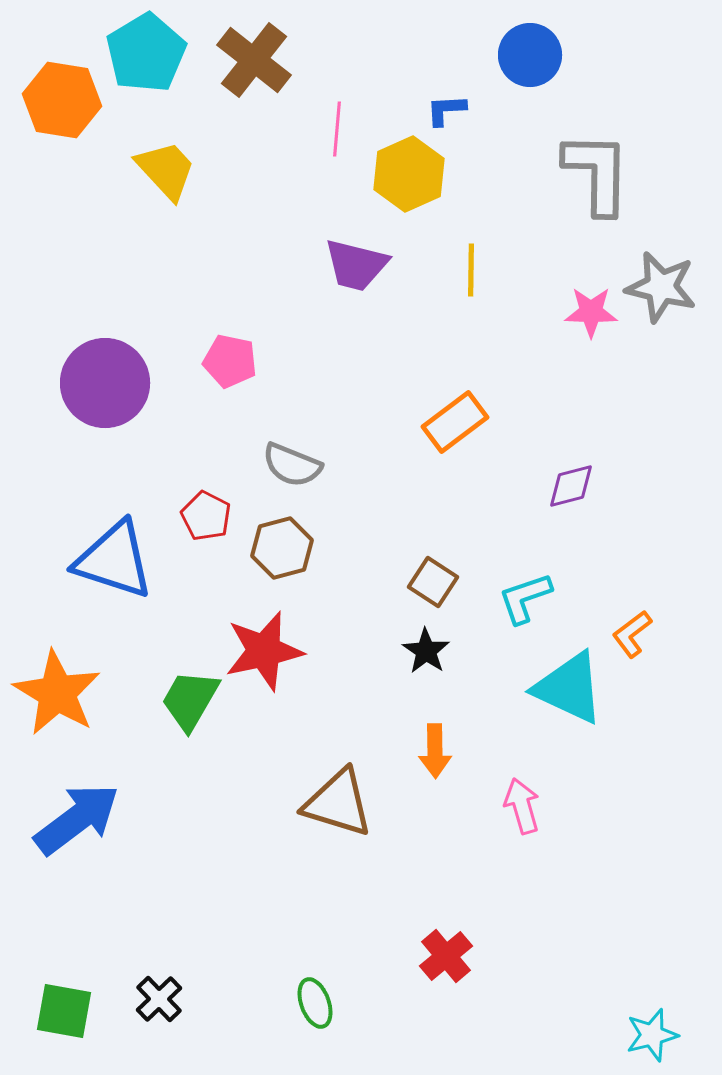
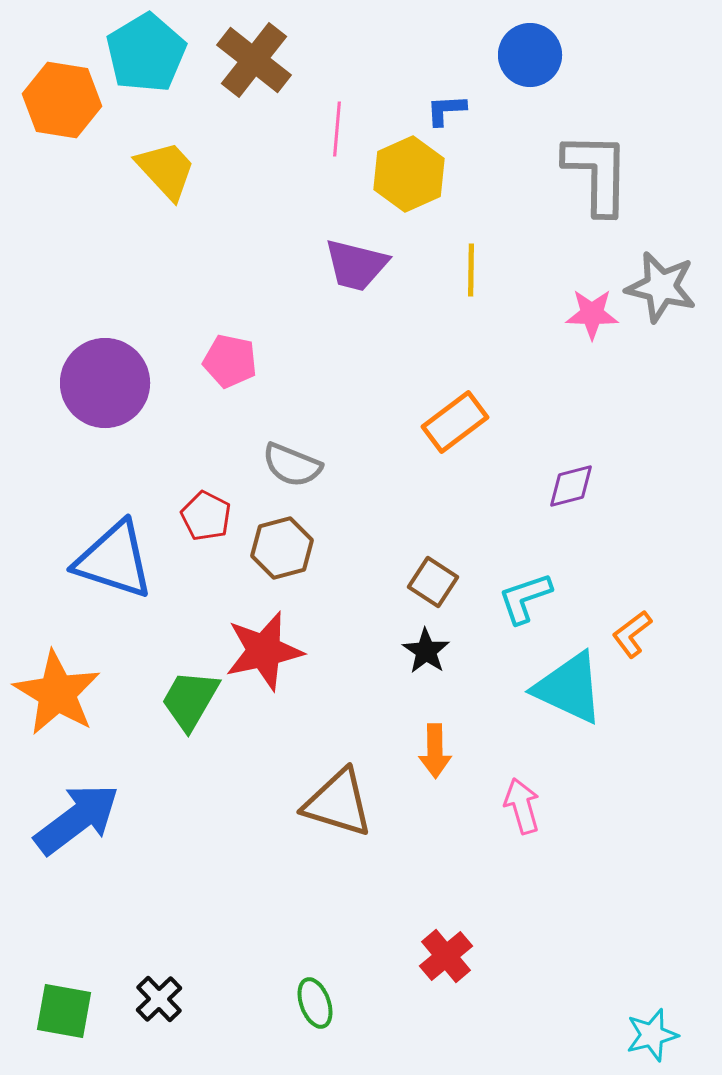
pink star: moved 1 px right, 2 px down
